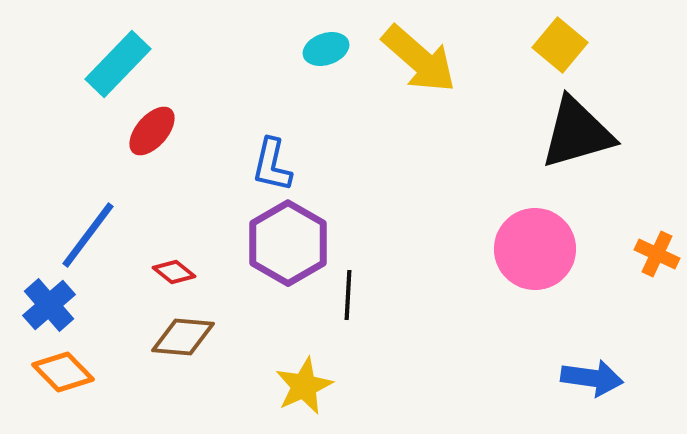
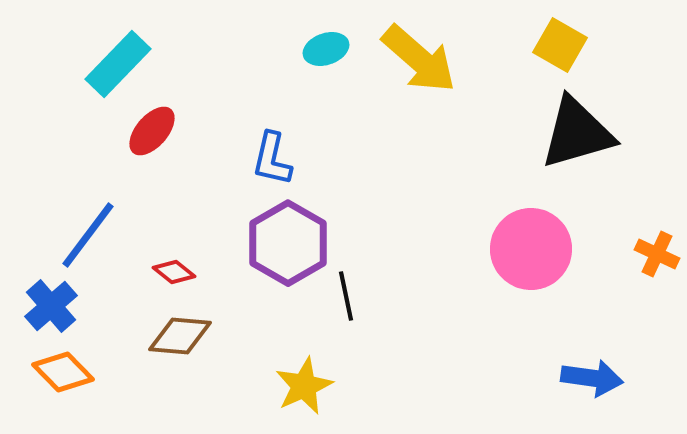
yellow square: rotated 10 degrees counterclockwise
blue L-shape: moved 6 px up
pink circle: moved 4 px left
black line: moved 2 px left, 1 px down; rotated 15 degrees counterclockwise
blue cross: moved 2 px right, 1 px down
brown diamond: moved 3 px left, 1 px up
